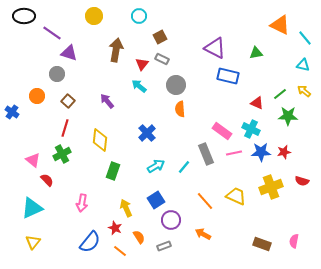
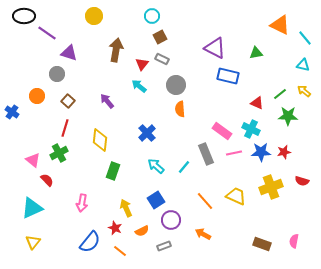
cyan circle at (139, 16): moved 13 px right
purple line at (52, 33): moved 5 px left
green cross at (62, 154): moved 3 px left, 1 px up
cyan arrow at (156, 166): rotated 108 degrees counterclockwise
orange semicircle at (139, 237): moved 3 px right, 6 px up; rotated 96 degrees clockwise
